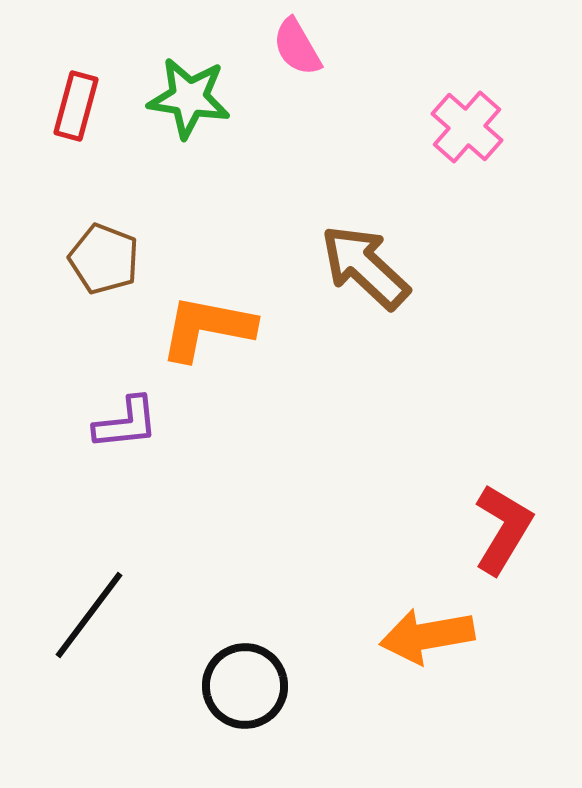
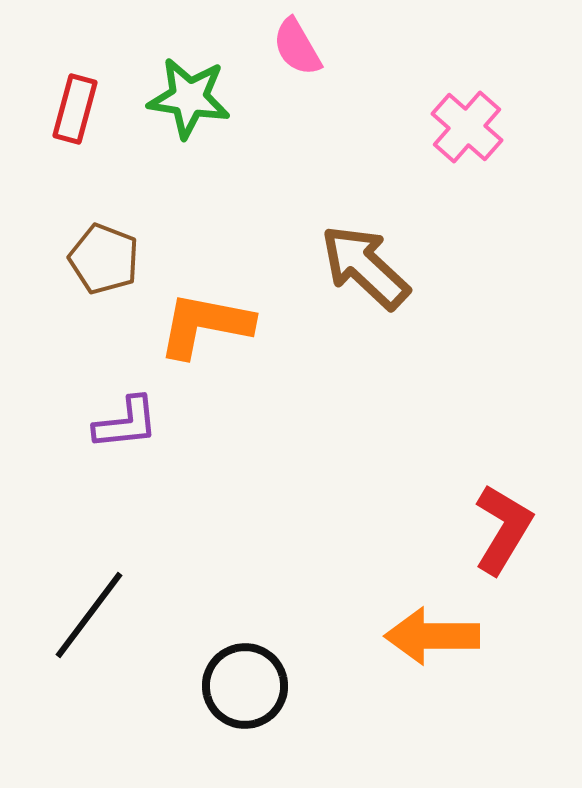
red rectangle: moved 1 px left, 3 px down
orange L-shape: moved 2 px left, 3 px up
orange arrow: moved 5 px right; rotated 10 degrees clockwise
